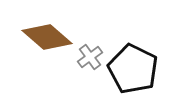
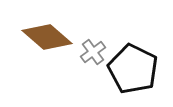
gray cross: moved 3 px right, 5 px up
